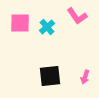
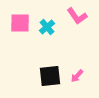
pink arrow: moved 8 px left, 1 px up; rotated 24 degrees clockwise
